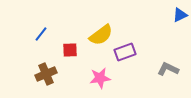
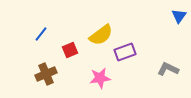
blue triangle: moved 1 px left, 1 px down; rotated 28 degrees counterclockwise
red square: rotated 21 degrees counterclockwise
